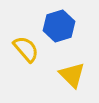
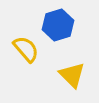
blue hexagon: moved 1 px left, 1 px up
